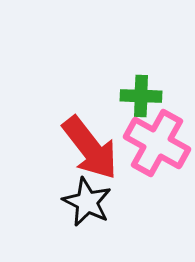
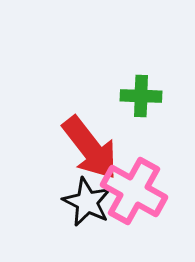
pink cross: moved 23 px left, 48 px down
